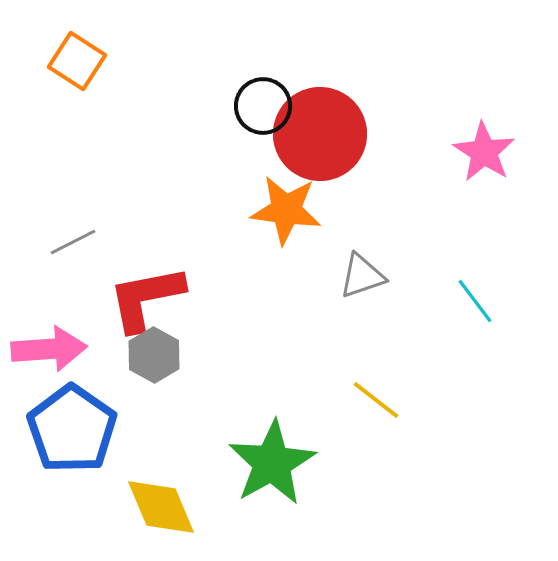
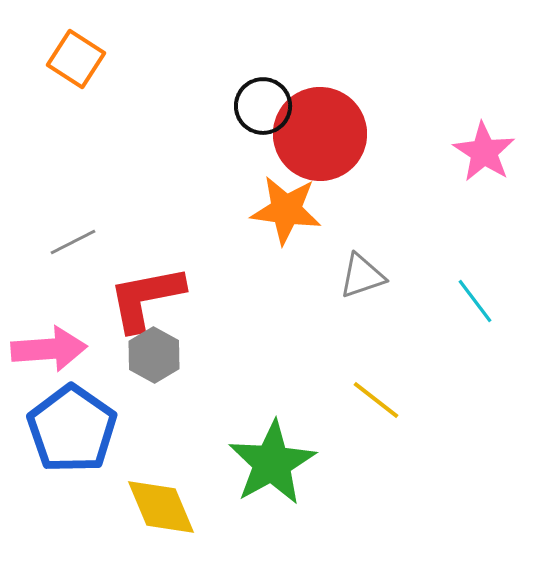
orange square: moved 1 px left, 2 px up
